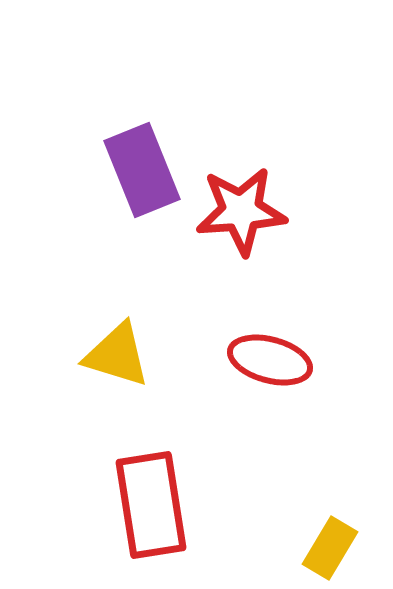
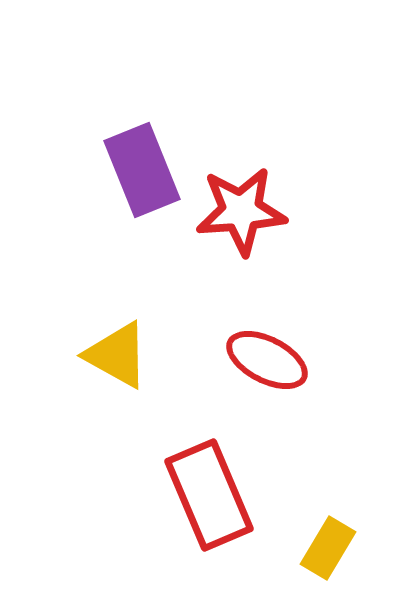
yellow triangle: rotated 12 degrees clockwise
red ellipse: moved 3 px left; rotated 12 degrees clockwise
red rectangle: moved 58 px right, 10 px up; rotated 14 degrees counterclockwise
yellow rectangle: moved 2 px left
